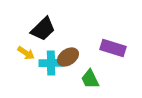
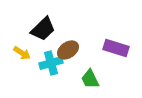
purple rectangle: moved 3 px right
yellow arrow: moved 4 px left
brown ellipse: moved 7 px up
cyan cross: rotated 15 degrees counterclockwise
